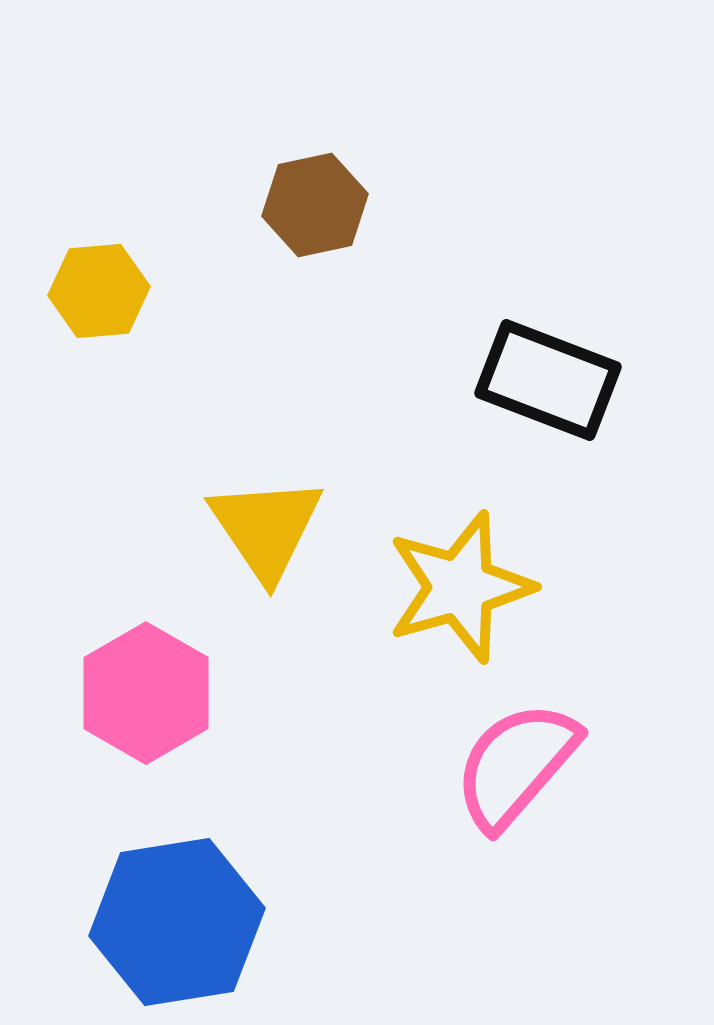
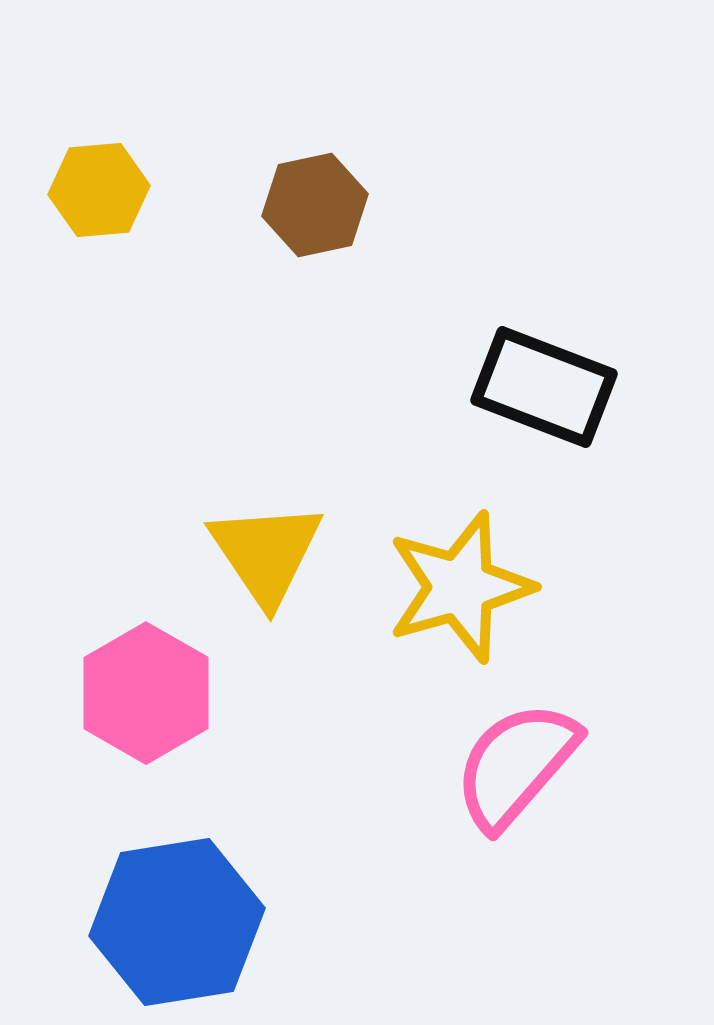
yellow hexagon: moved 101 px up
black rectangle: moved 4 px left, 7 px down
yellow triangle: moved 25 px down
